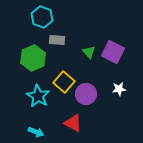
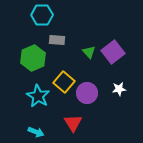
cyan hexagon: moved 2 px up; rotated 20 degrees counterclockwise
purple square: rotated 25 degrees clockwise
purple circle: moved 1 px right, 1 px up
red triangle: rotated 30 degrees clockwise
